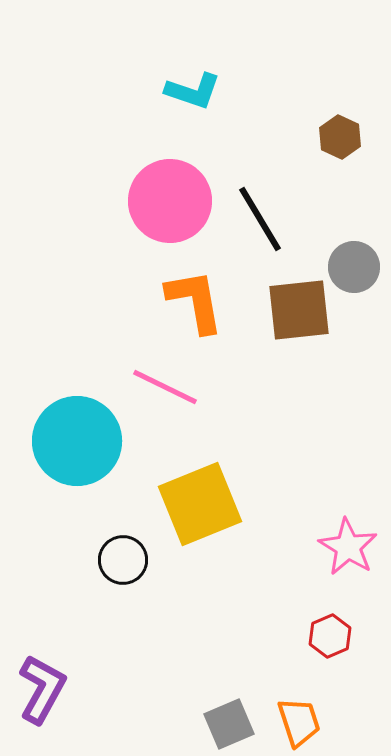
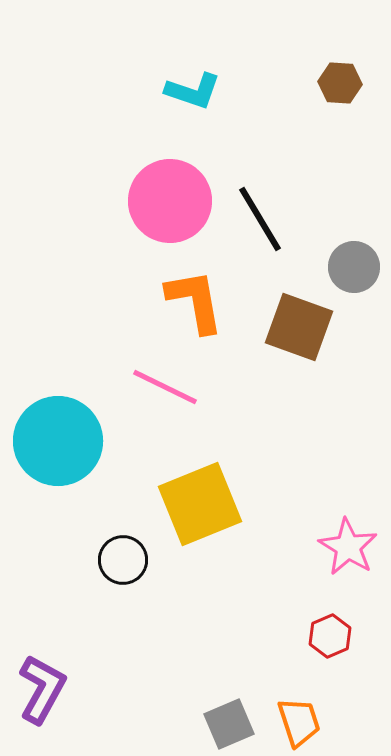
brown hexagon: moved 54 px up; rotated 21 degrees counterclockwise
brown square: moved 17 px down; rotated 26 degrees clockwise
cyan circle: moved 19 px left
